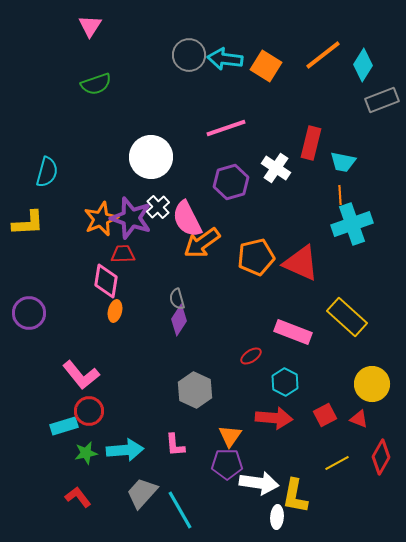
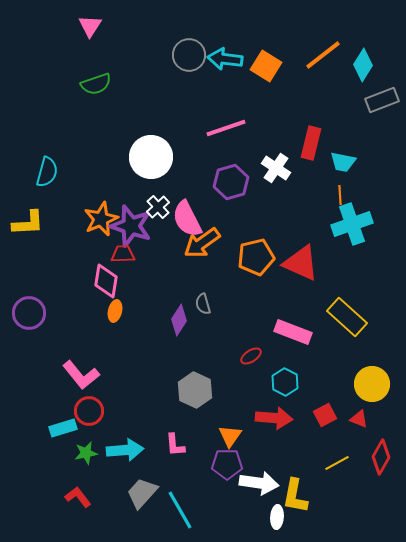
purple star at (131, 218): moved 8 px down
gray semicircle at (177, 299): moved 26 px right, 5 px down
cyan rectangle at (64, 426): moved 1 px left, 2 px down
